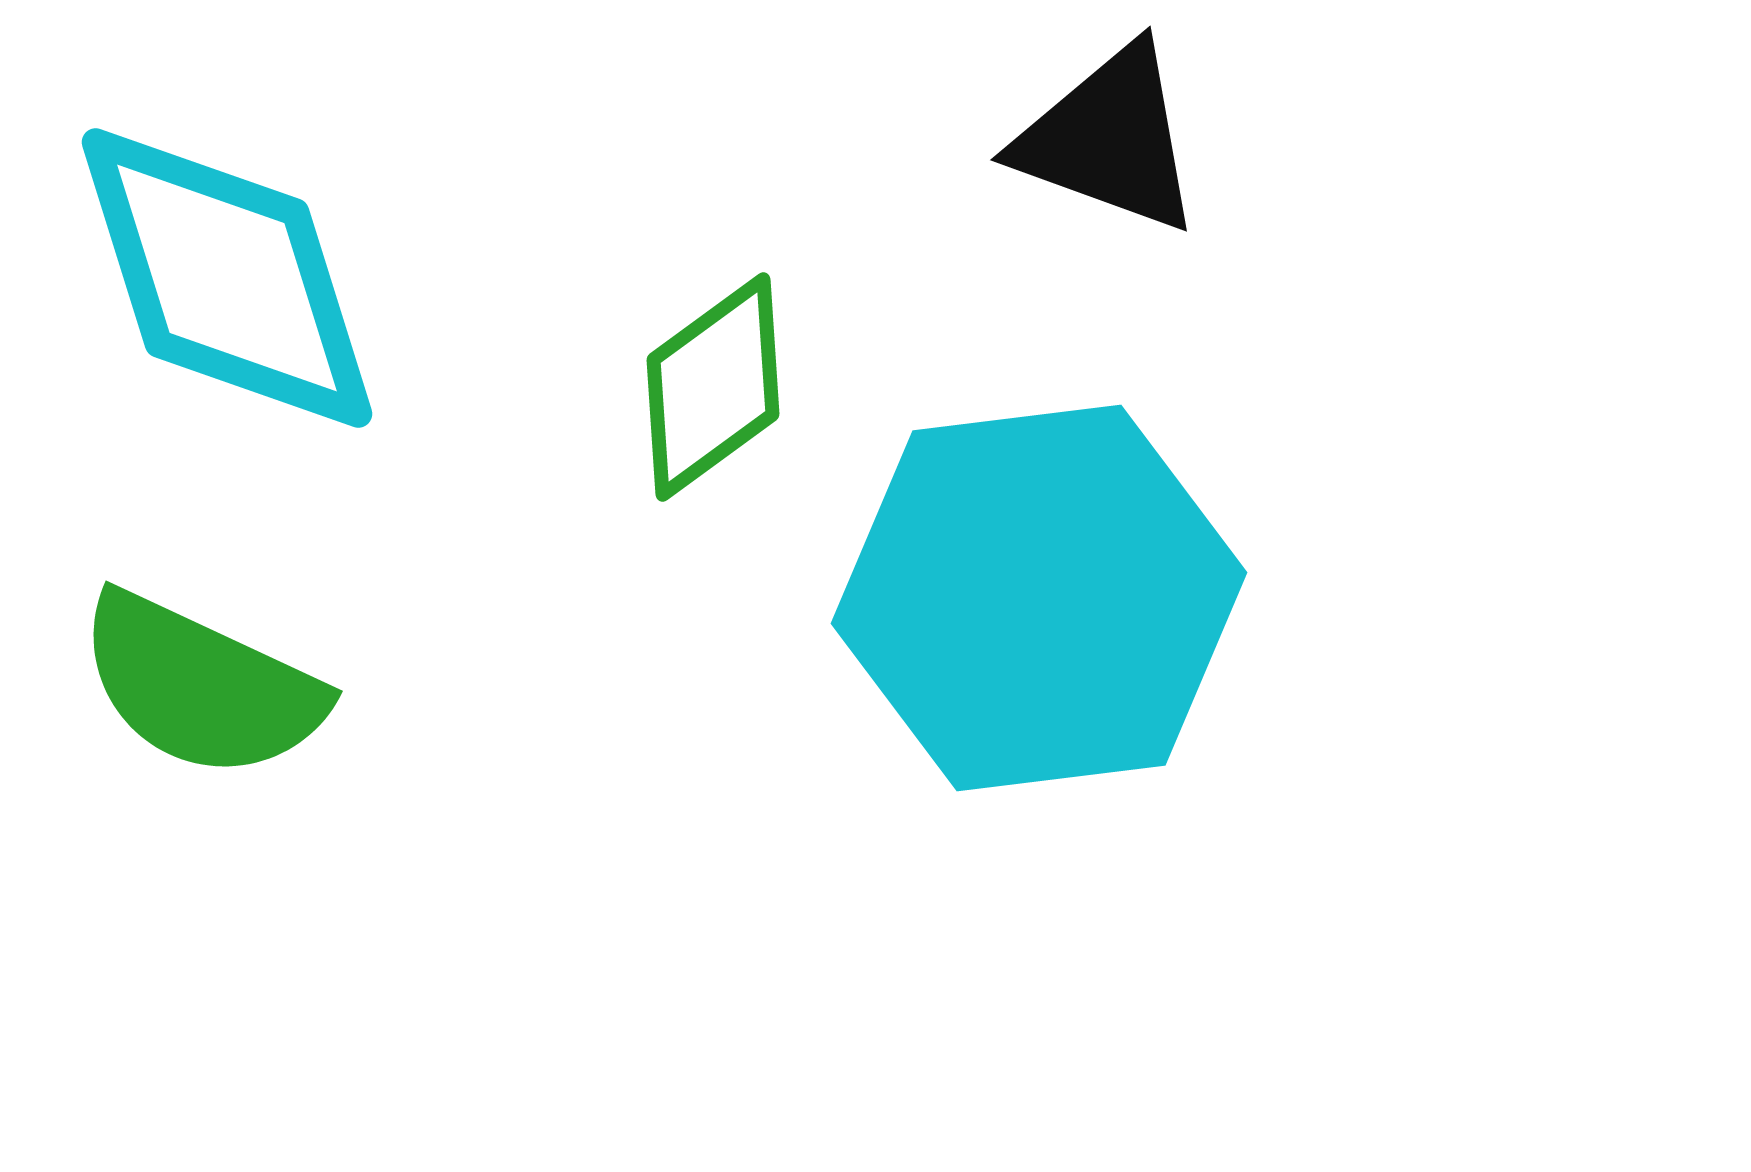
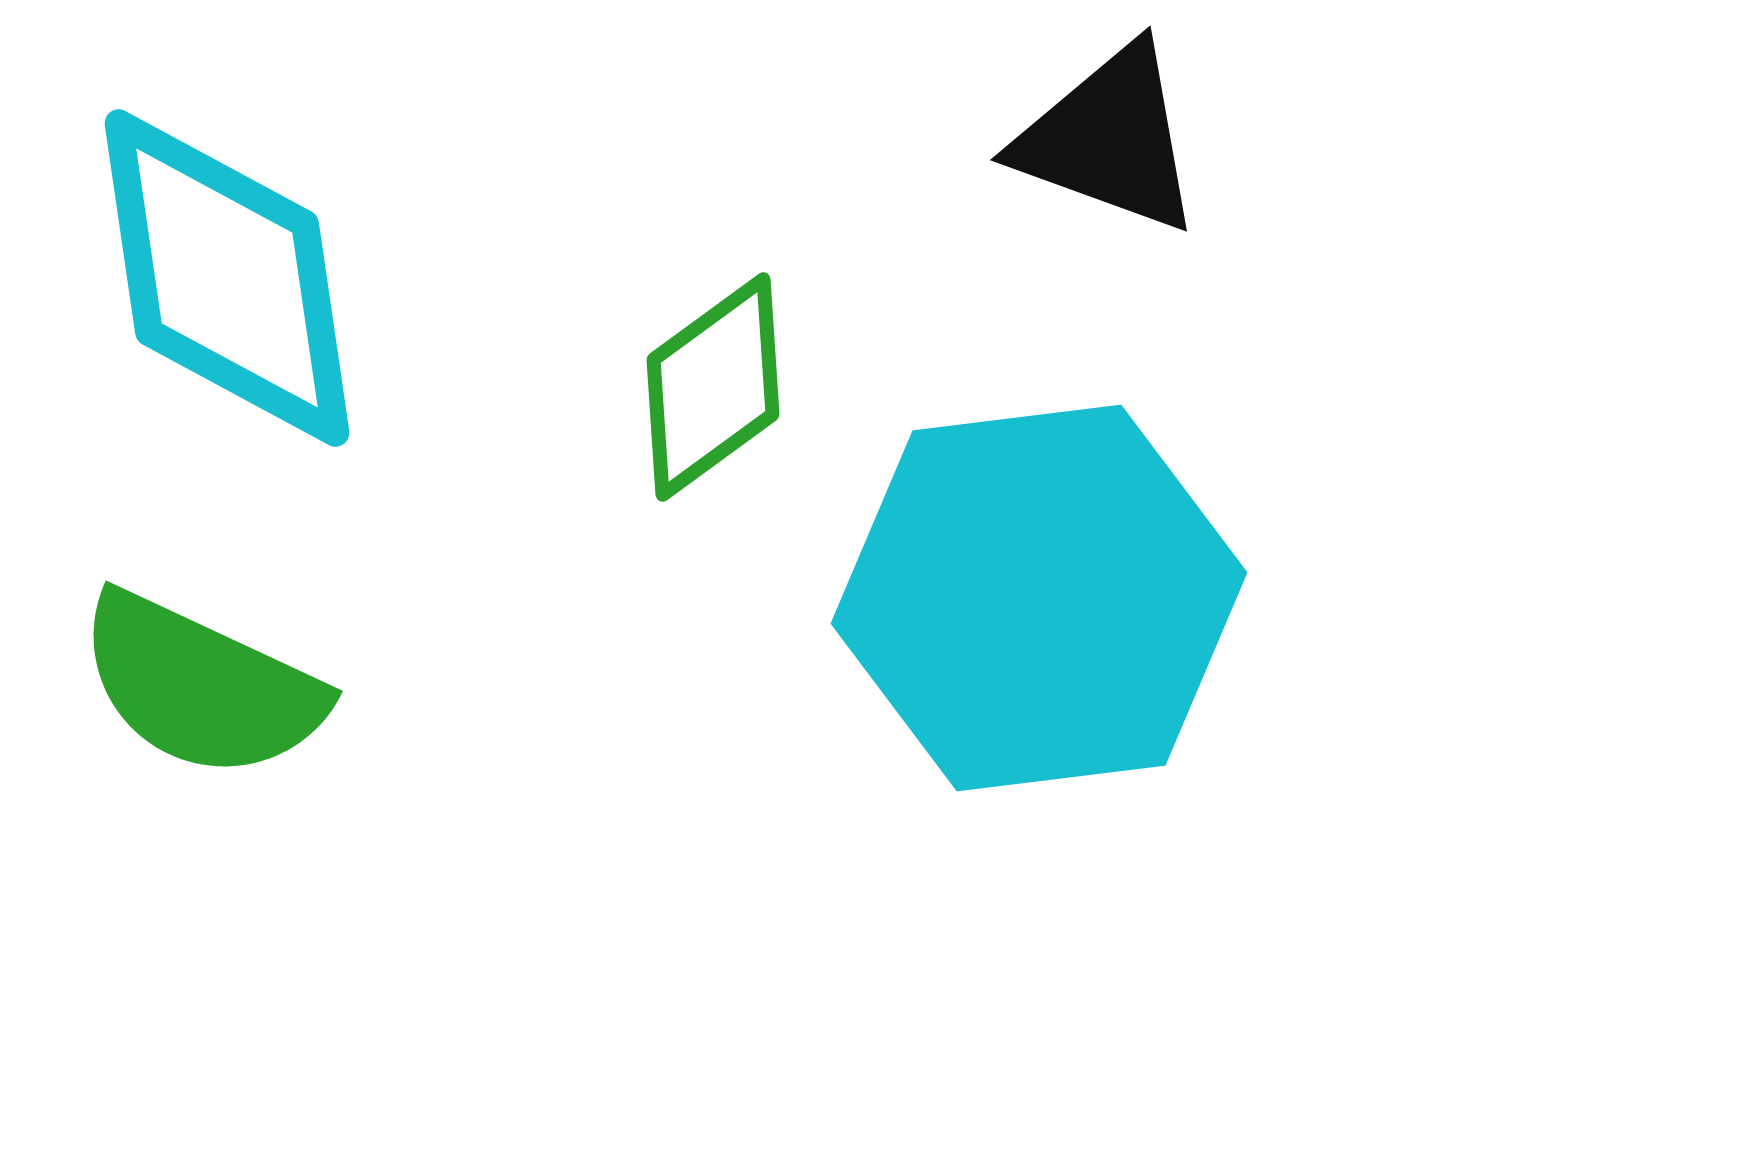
cyan diamond: rotated 9 degrees clockwise
